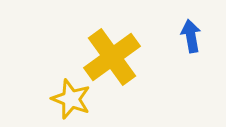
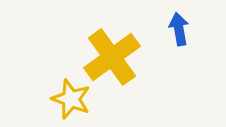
blue arrow: moved 12 px left, 7 px up
